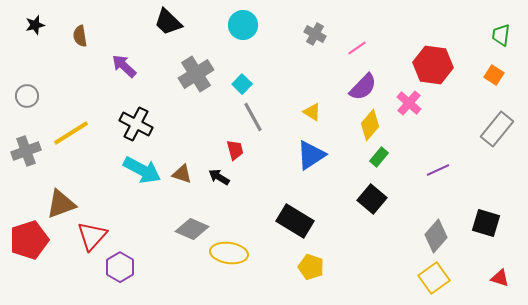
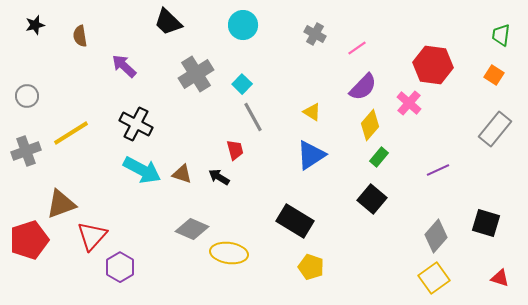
gray rectangle at (497, 129): moved 2 px left
